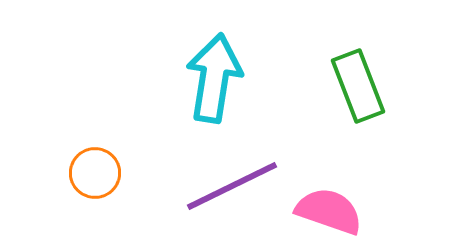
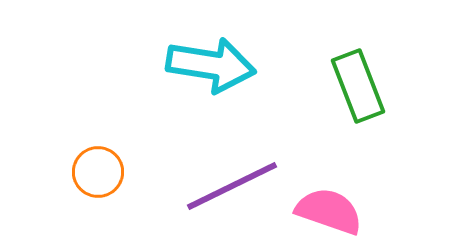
cyan arrow: moved 3 px left, 13 px up; rotated 90 degrees clockwise
orange circle: moved 3 px right, 1 px up
